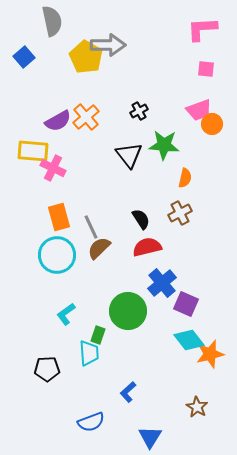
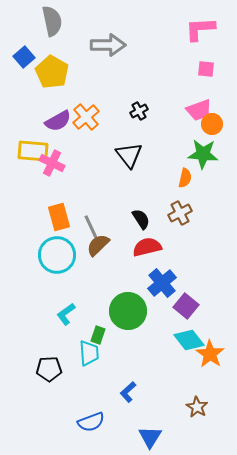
pink L-shape: moved 2 px left
yellow pentagon: moved 34 px left, 15 px down
green star: moved 39 px right, 9 px down
pink cross: moved 1 px left, 5 px up
brown semicircle: moved 1 px left, 3 px up
purple square: moved 2 px down; rotated 15 degrees clockwise
orange star: rotated 24 degrees counterclockwise
black pentagon: moved 2 px right
